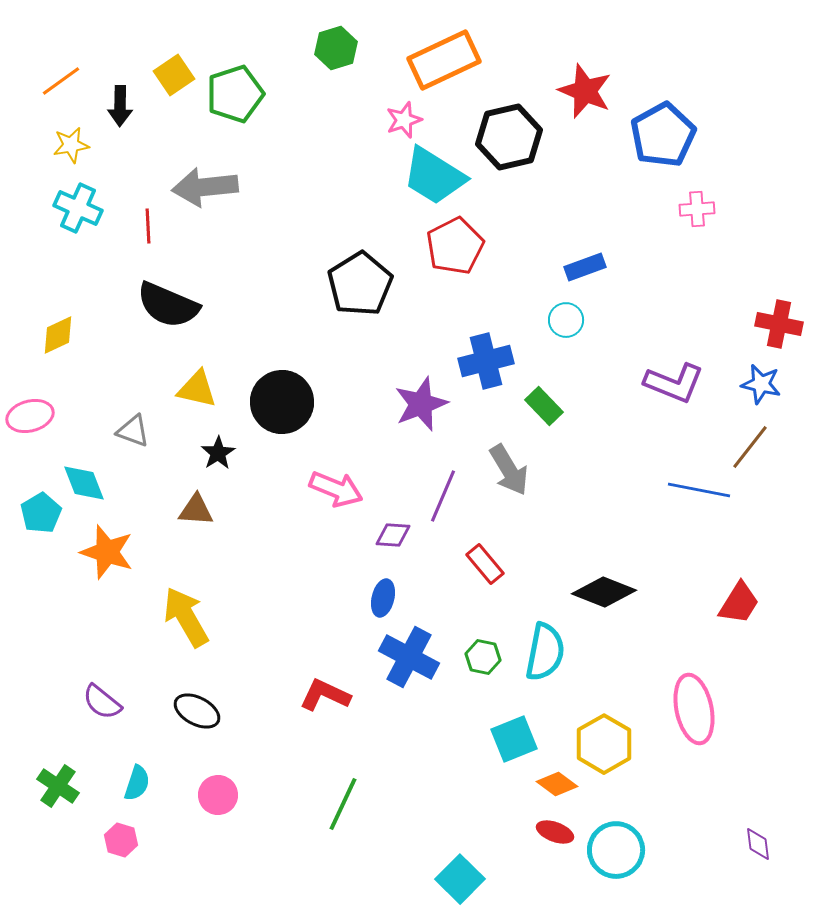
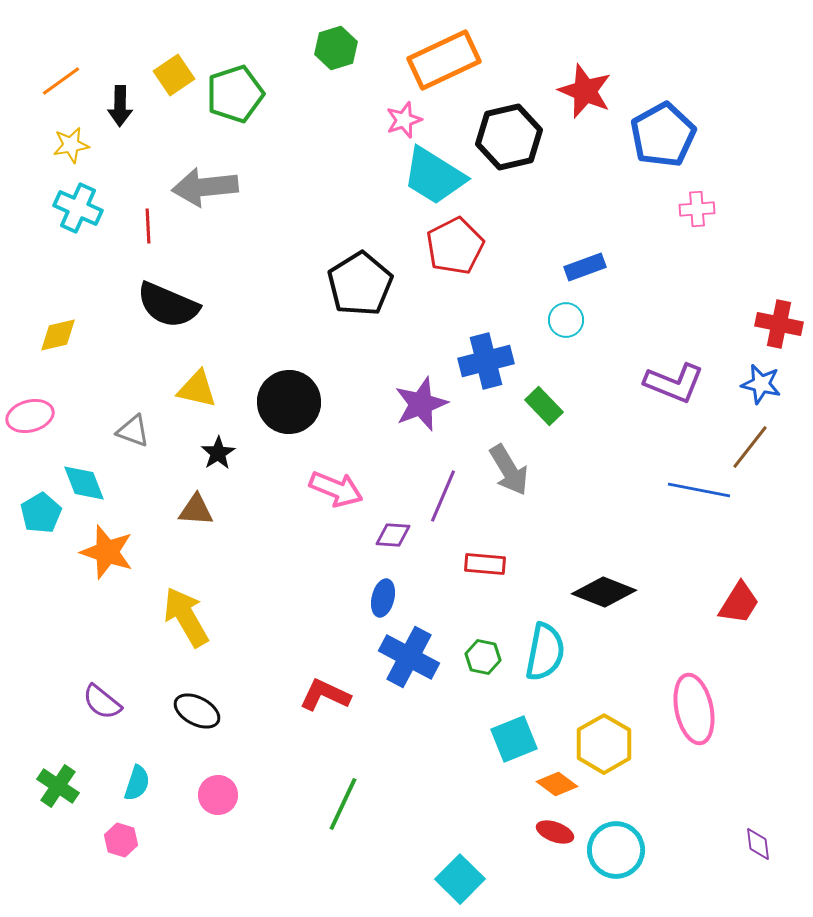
yellow diamond at (58, 335): rotated 12 degrees clockwise
black circle at (282, 402): moved 7 px right
red rectangle at (485, 564): rotated 45 degrees counterclockwise
